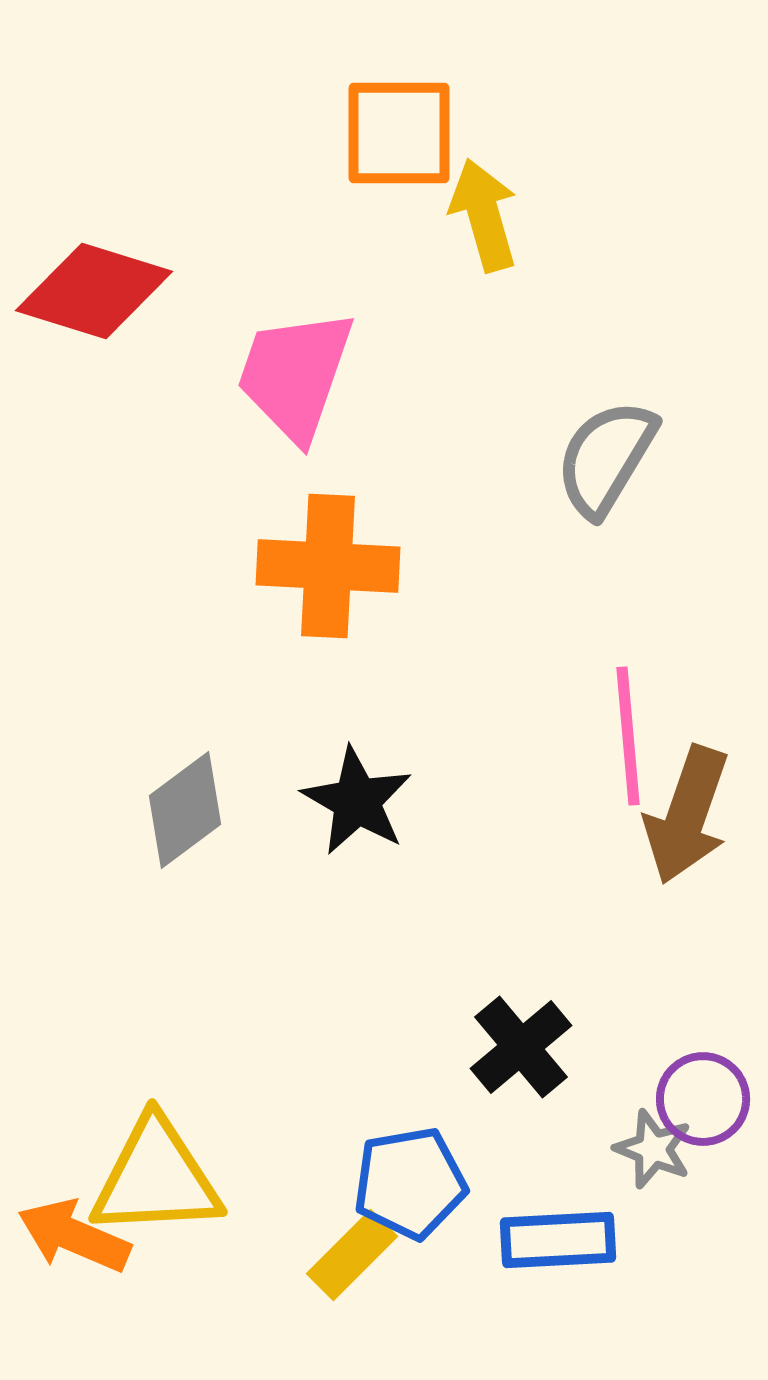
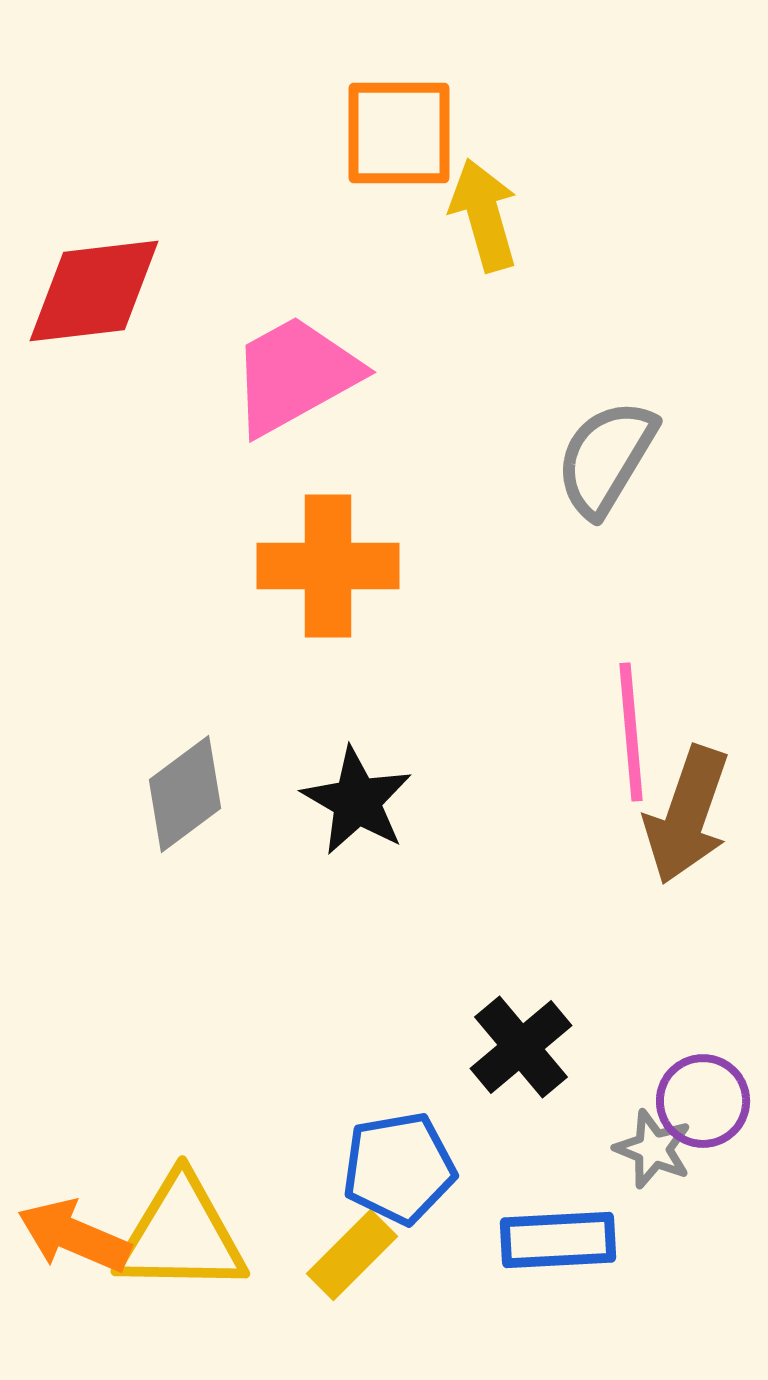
red diamond: rotated 24 degrees counterclockwise
pink trapezoid: rotated 42 degrees clockwise
orange cross: rotated 3 degrees counterclockwise
pink line: moved 3 px right, 4 px up
gray diamond: moved 16 px up
purple circle: moved 2 px down
yellow triangle: moved 25 px right, 57 px down; rotated 4 degrees clockwise
blue pentagon: moved 11 px left, 15 px up
